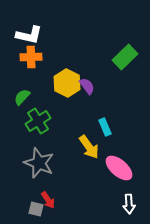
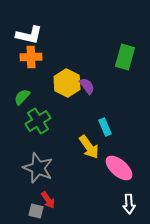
green rectangle: rotated 30 degrees counterclockwise
gray star: moved 1 px left, 5 px down
gray square: moved 2 px down
